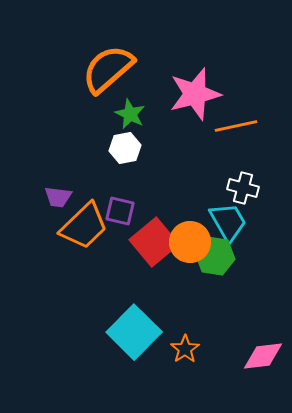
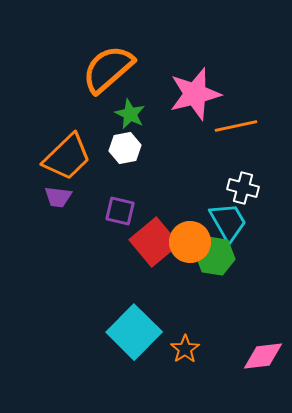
orange trapezoid: moved 17 px left, 69 px up
